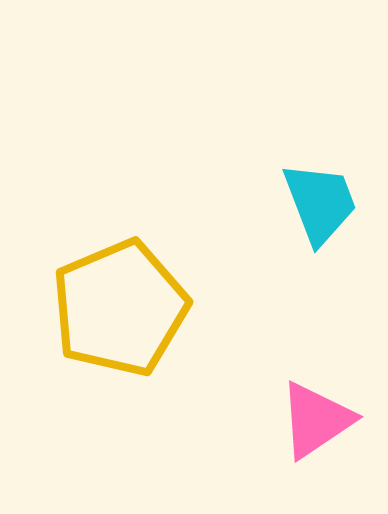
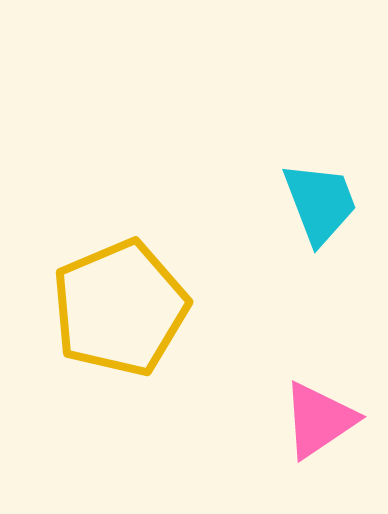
pink triangle: moved 3 px right
